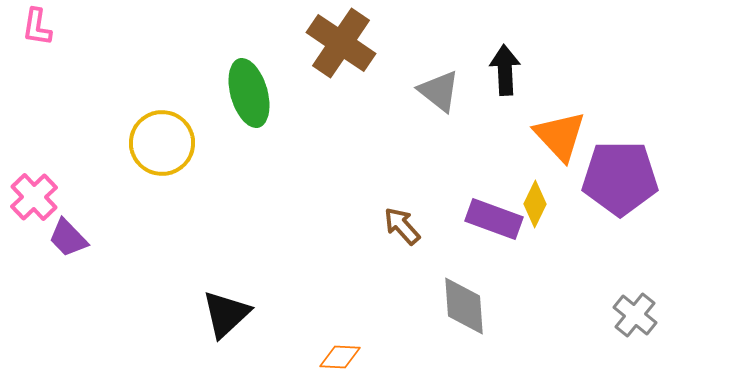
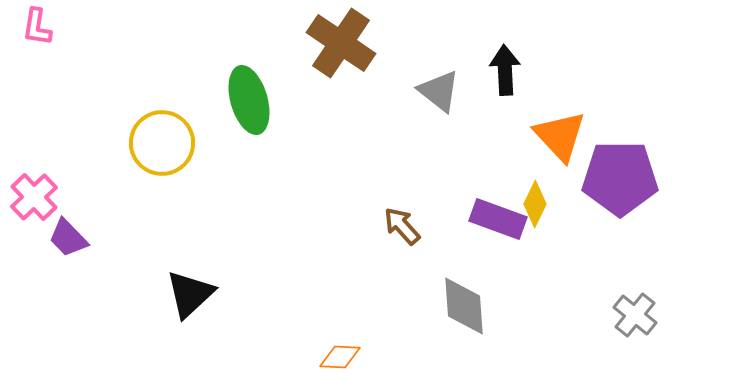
green ellipse: moved 7 px down
purple rectangle: moved 4 px right
black triangle: moved 36 px left, 20 px up
